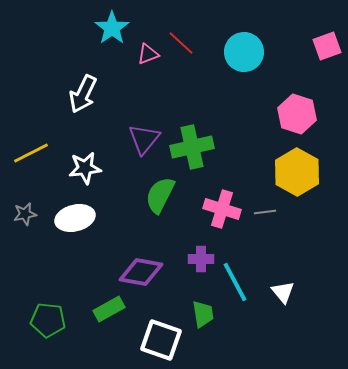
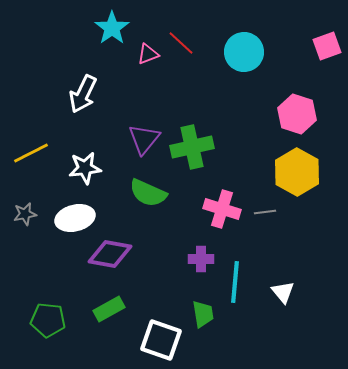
green semicircle: moved 12 px left, 2 px up; rotated 93 degrees counterclockwise
purple diamond: moved 31 px left, 18 px up
cyan line: rotated 33 degrees clockwise
